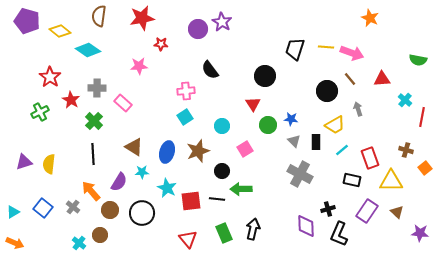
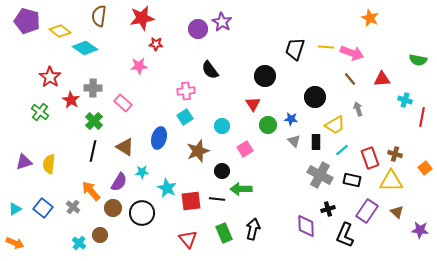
red star at (161, 44): moved 5 px left
cyan diamond at (88, 50): moved 3 px left, 2 px up
gray cross at (97, 88): moved 4 px left
black circle at (327, 91): moved 12 px left, 6 px down
cyan cross at (405, 100): rotated 24 degrees counterclockwise
green cross at (40, 112): rotated 24 degrees counterclockwise
brown triangle at (134, 147): moved 9 px left
brown cross at (406, 150): moved 11 px left, 4 px down
blue ellipse at (167, 152): moved 8 px left, 14 px up
black line at (93, 154): moved 3 px up; rotated 15 degrees clockwise
gray cross at (300, 174): moved 20 px right, 1 px down
brown circle at (110, 210): moved 3 px right, 2 px up
cyan triangle at (13, 212): moved 2 px right, 3 px up
purple star at (420, 233): moved 3 px up
black L-shape at (339, 234): moved 6 px right, 1 px down
